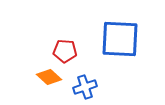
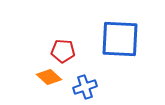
red pentagon: moved 2 px left
